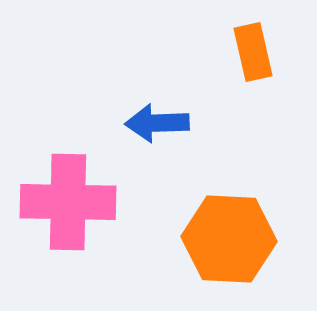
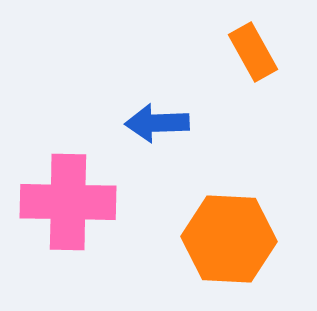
orange rectangle: rotated 16 degrees counterclockwise
